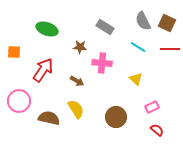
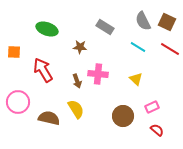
brown square: moved 1 px up
red line: rotated 30 degrees clockwise
pink cross: moved 4 px left, 11 px down
red arrow: rotated 65 degrees counterclockwise
brown arrow: rotated 40 degrees clockwise
pink circle: moved 1 px left, 1 px down
brown circle: moved 7 px right, 1 px up
